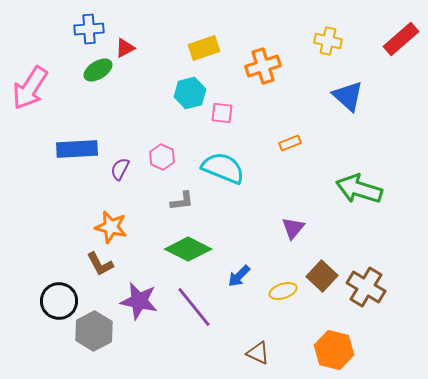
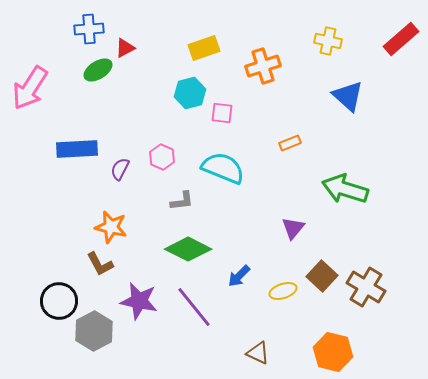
green arrow: moved 14 px left
orange hexagon: moved 1 px left, 2 px down
